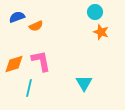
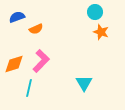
orange semicircle: moved 3 px down
pink L-shape: rotated 55 degrees clockwise
